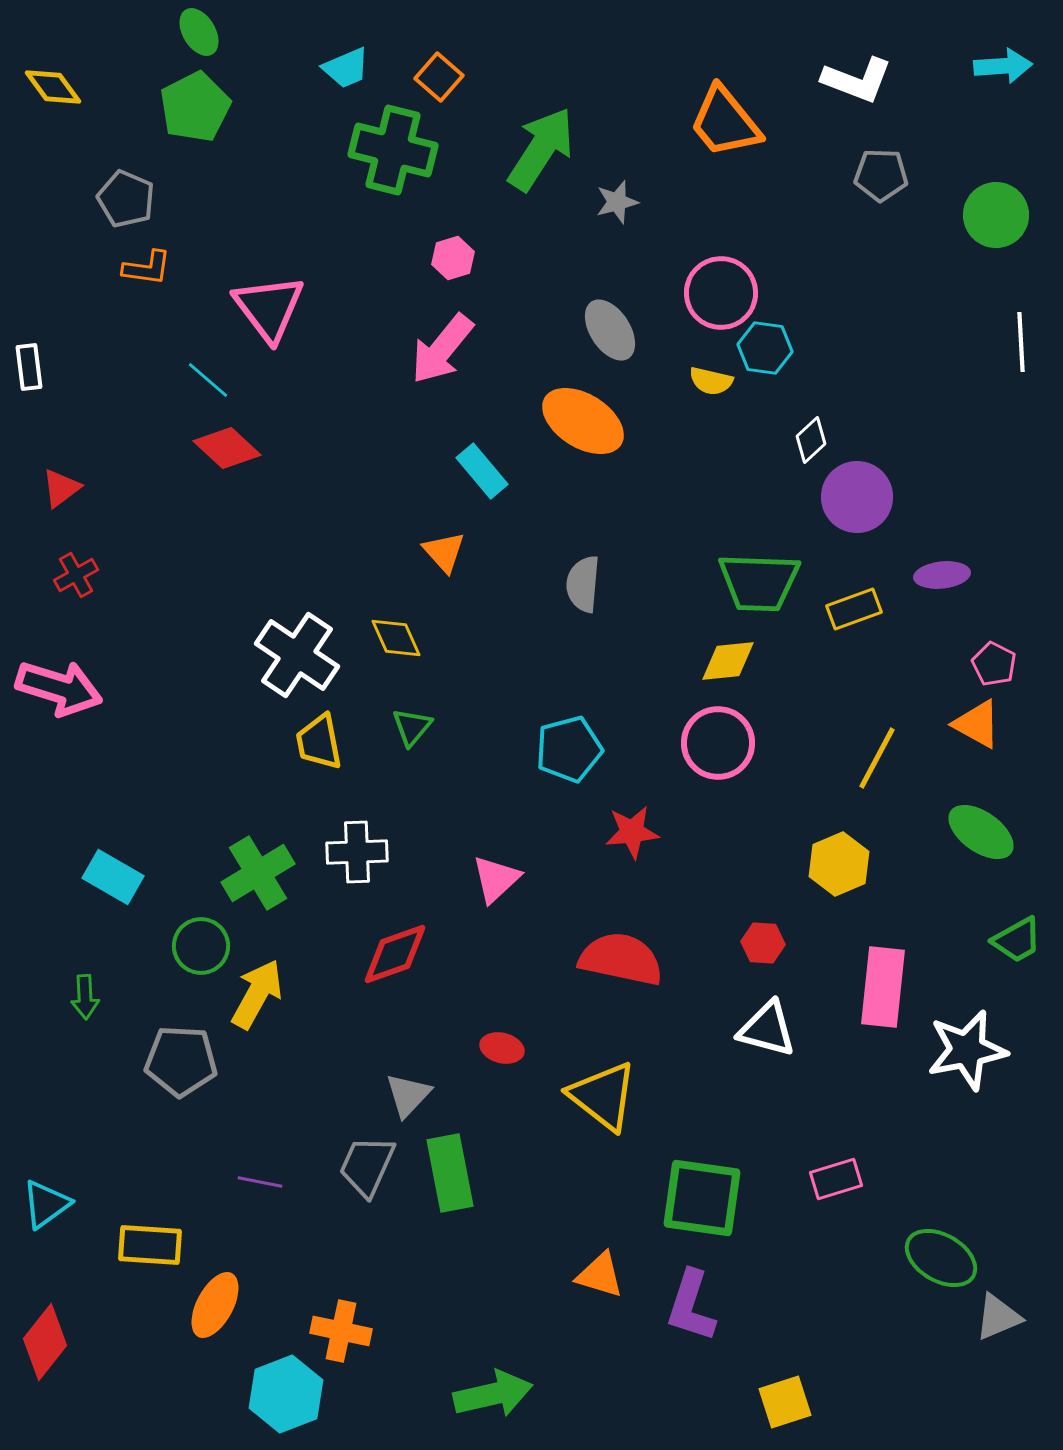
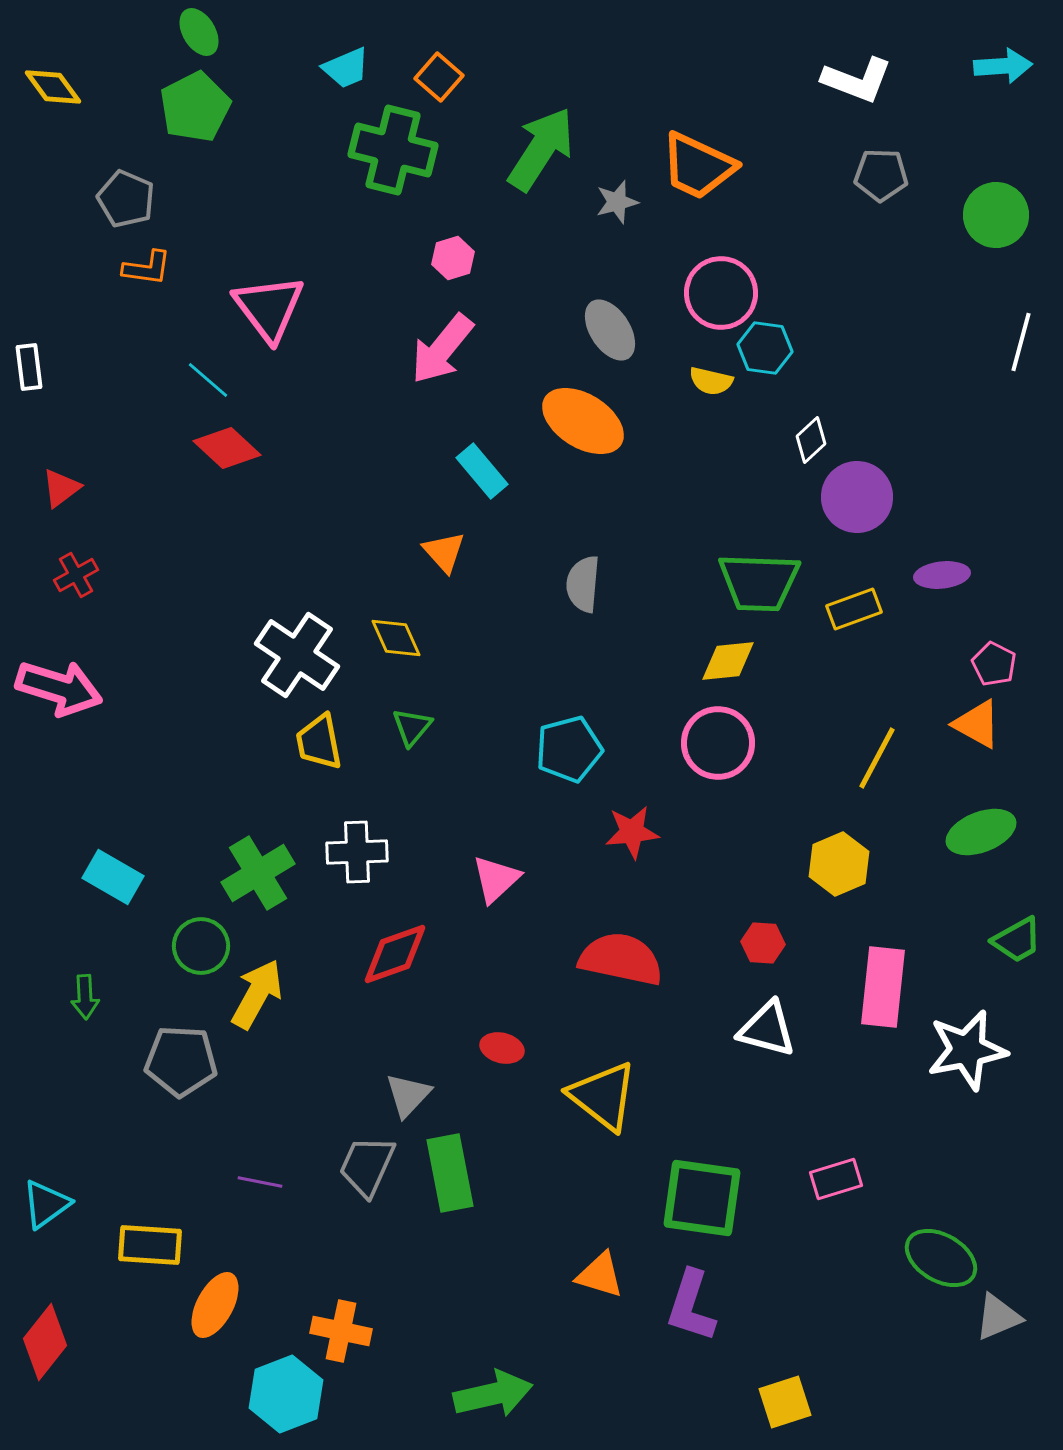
orange trapezoid at (725, 122): moved 27 px left, 44 px down; rotated 26 degrees counterclockwise
white line at (1021, 342): rotated 18 degrees clockwise
green ellipse at (981, 832): rotated 56 degrees counterclockwise
